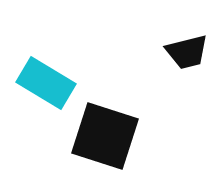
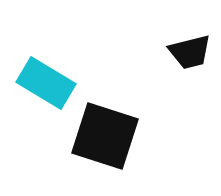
black trapezoid: moved 3 px right
